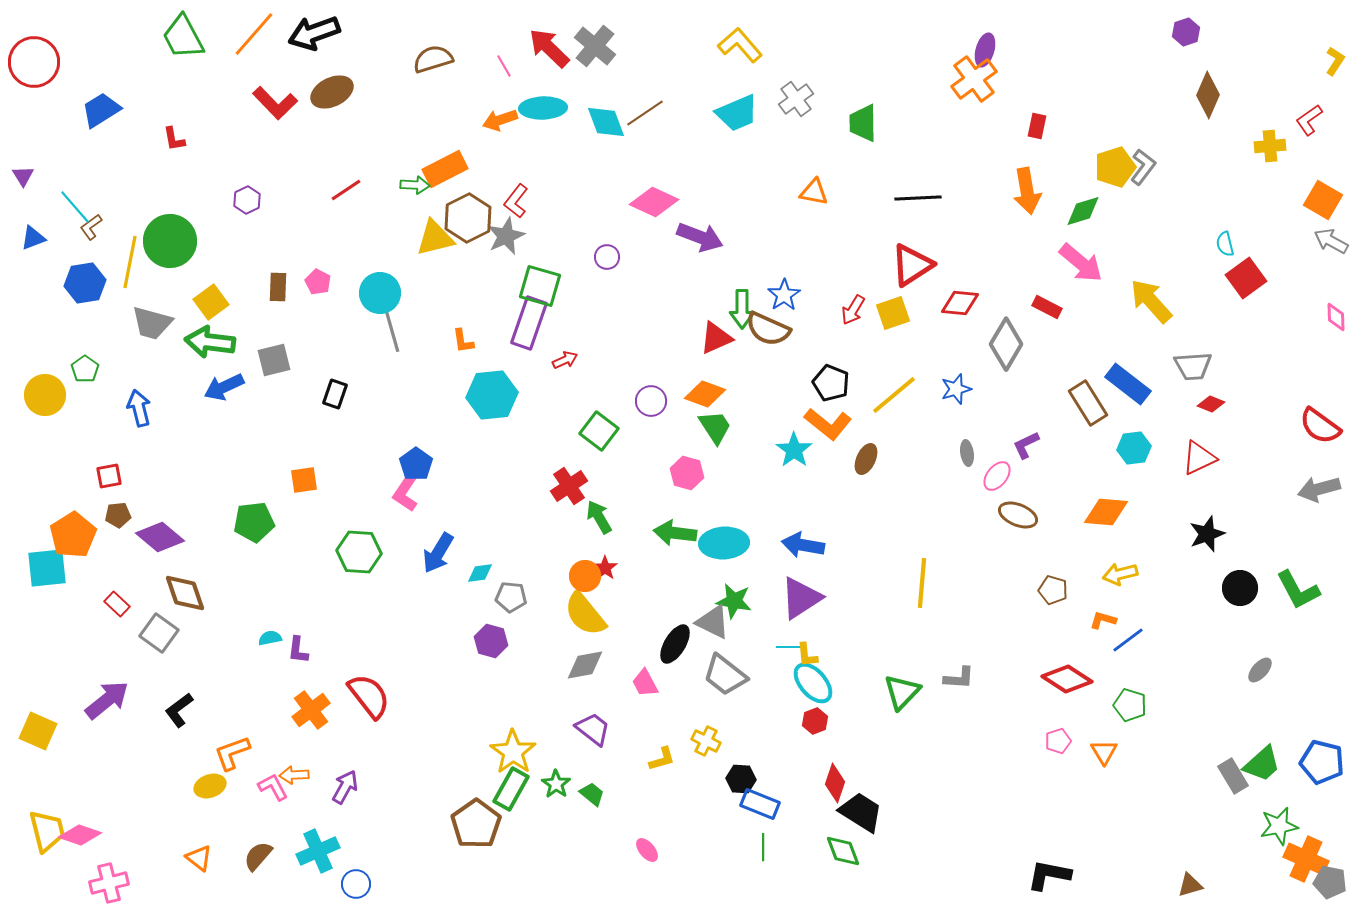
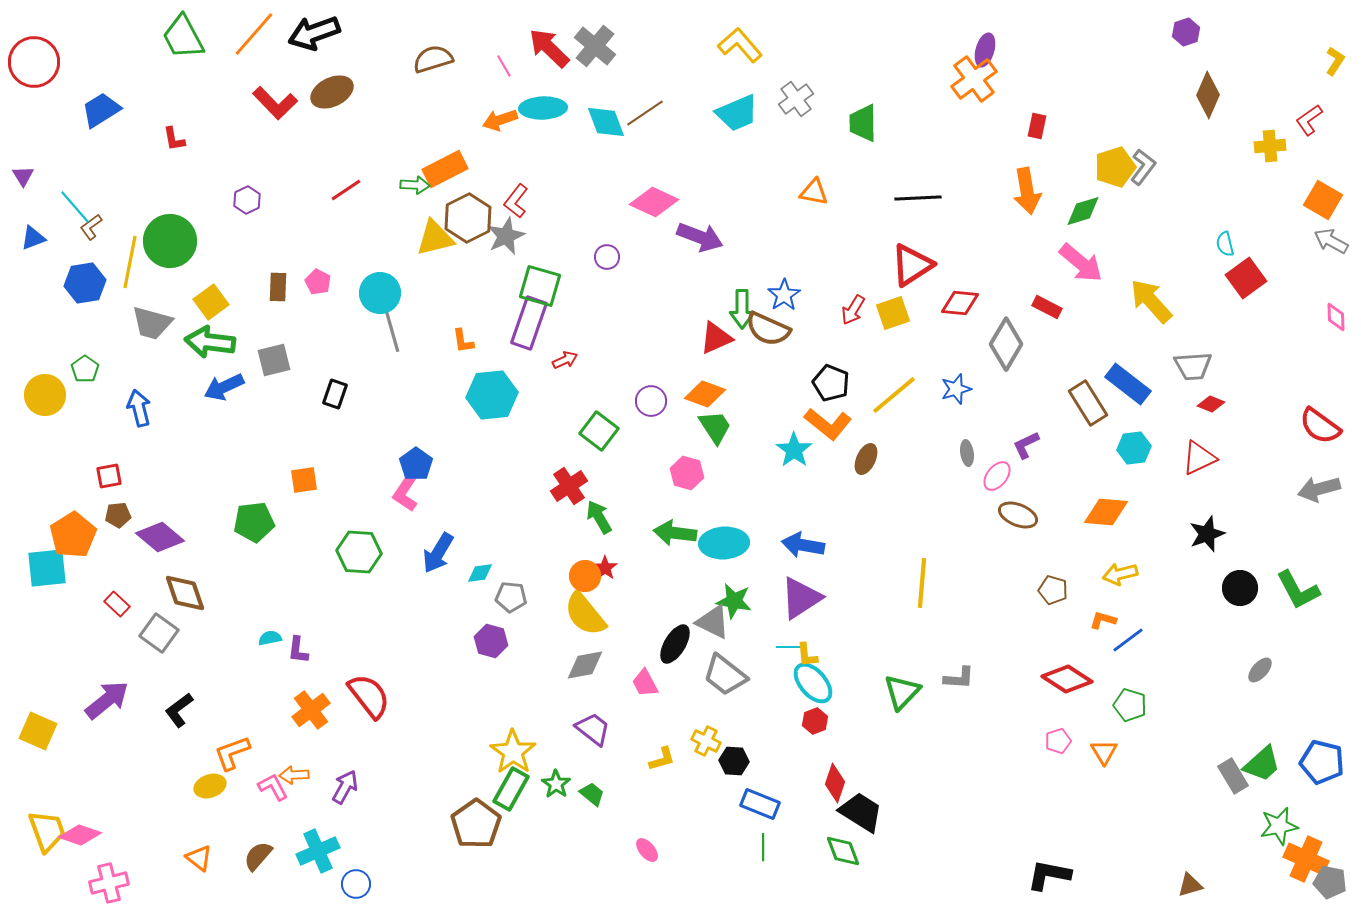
black hexagon at (741, 779): moved 7 px left, 18 px up
yellow trapezoid at (47, 831): rotated 6 degrees counterclockwise
